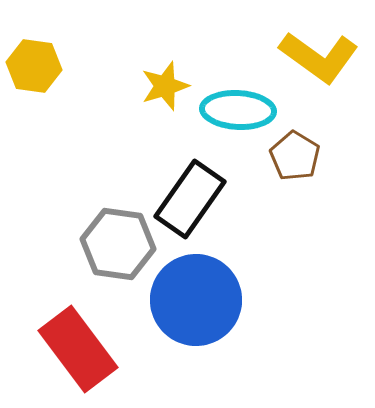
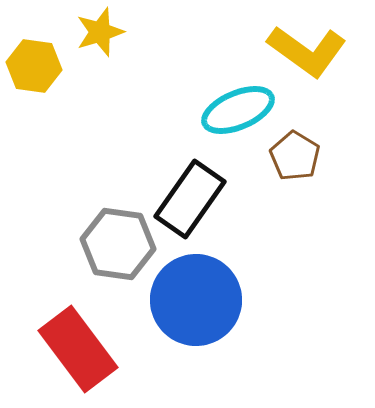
yellow L-shape: moved 12 px left, 6 px up
yellow star: moved 65 px left, 54 px up
cyan ellipse: rotated 26 degrees counterclockwise
